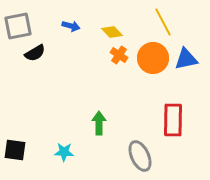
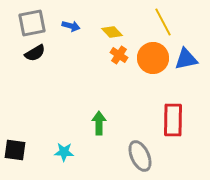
gray square: moved 14 px right, 3 px up
